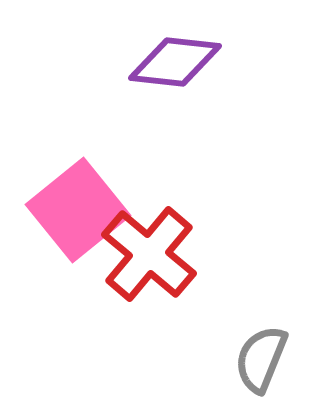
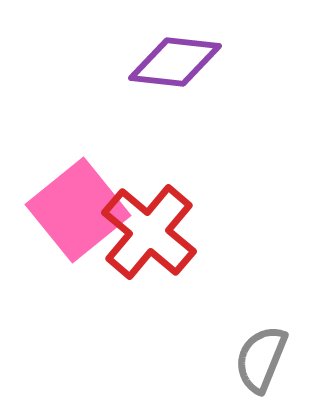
red cross: moved 22 px up
